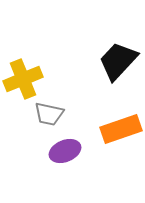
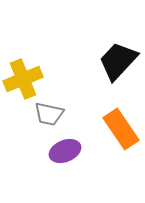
orange rectangle: rotated 75 degrees clockwise
